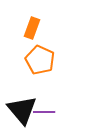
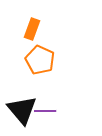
orange rectangle: moved 1 px down
purple line: moved 1 px right, 1 px up
